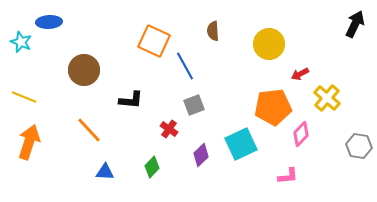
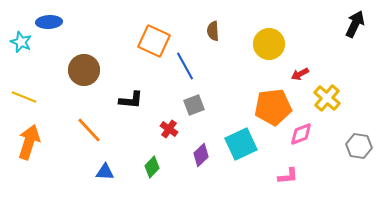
pink diamond: rotated 25 degrees clockwise
